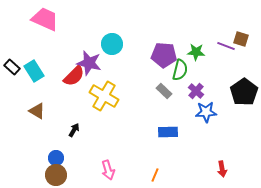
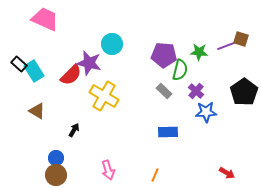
purple line: rotated 42 degrees counterclockwise
green star: moved 3 px right
black rectangle: moved 7 px right, 3 px up
red semicircle: moved 3 px left, 1 px up
red arrow: moved 5 px right, 4 px down; rotated 49 degrees counterclockwise
